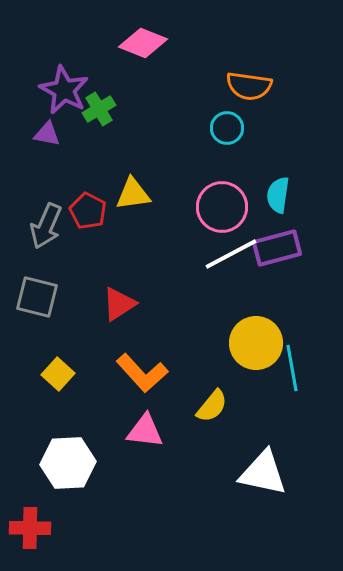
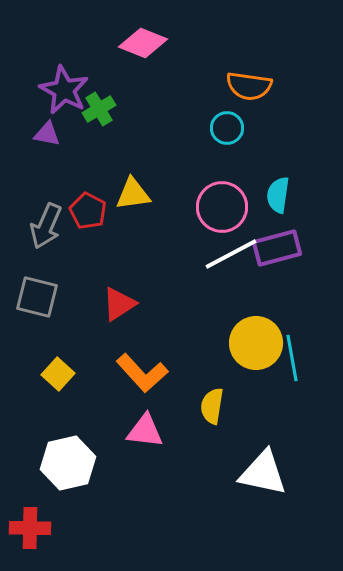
cyan line: moved 10 px up
yellow semicircle: rotated 150 degrees clockwise
white hexagon: rotated 10 degrees counterclockwise
